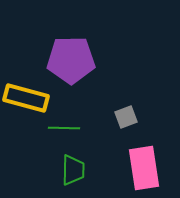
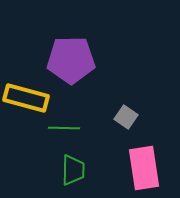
gray square: rotated 35 degrees counterclockwise
